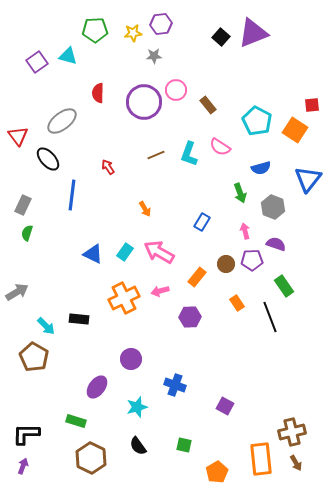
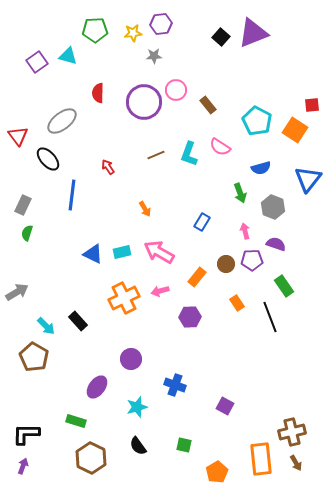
cyan rectangle at (125, 252): moved 3 px left; rotated 42 degrees clockwise
black rectangle at (79, 319): moved 1 px left, 2 px down; rotated 42 degrees clockwise
